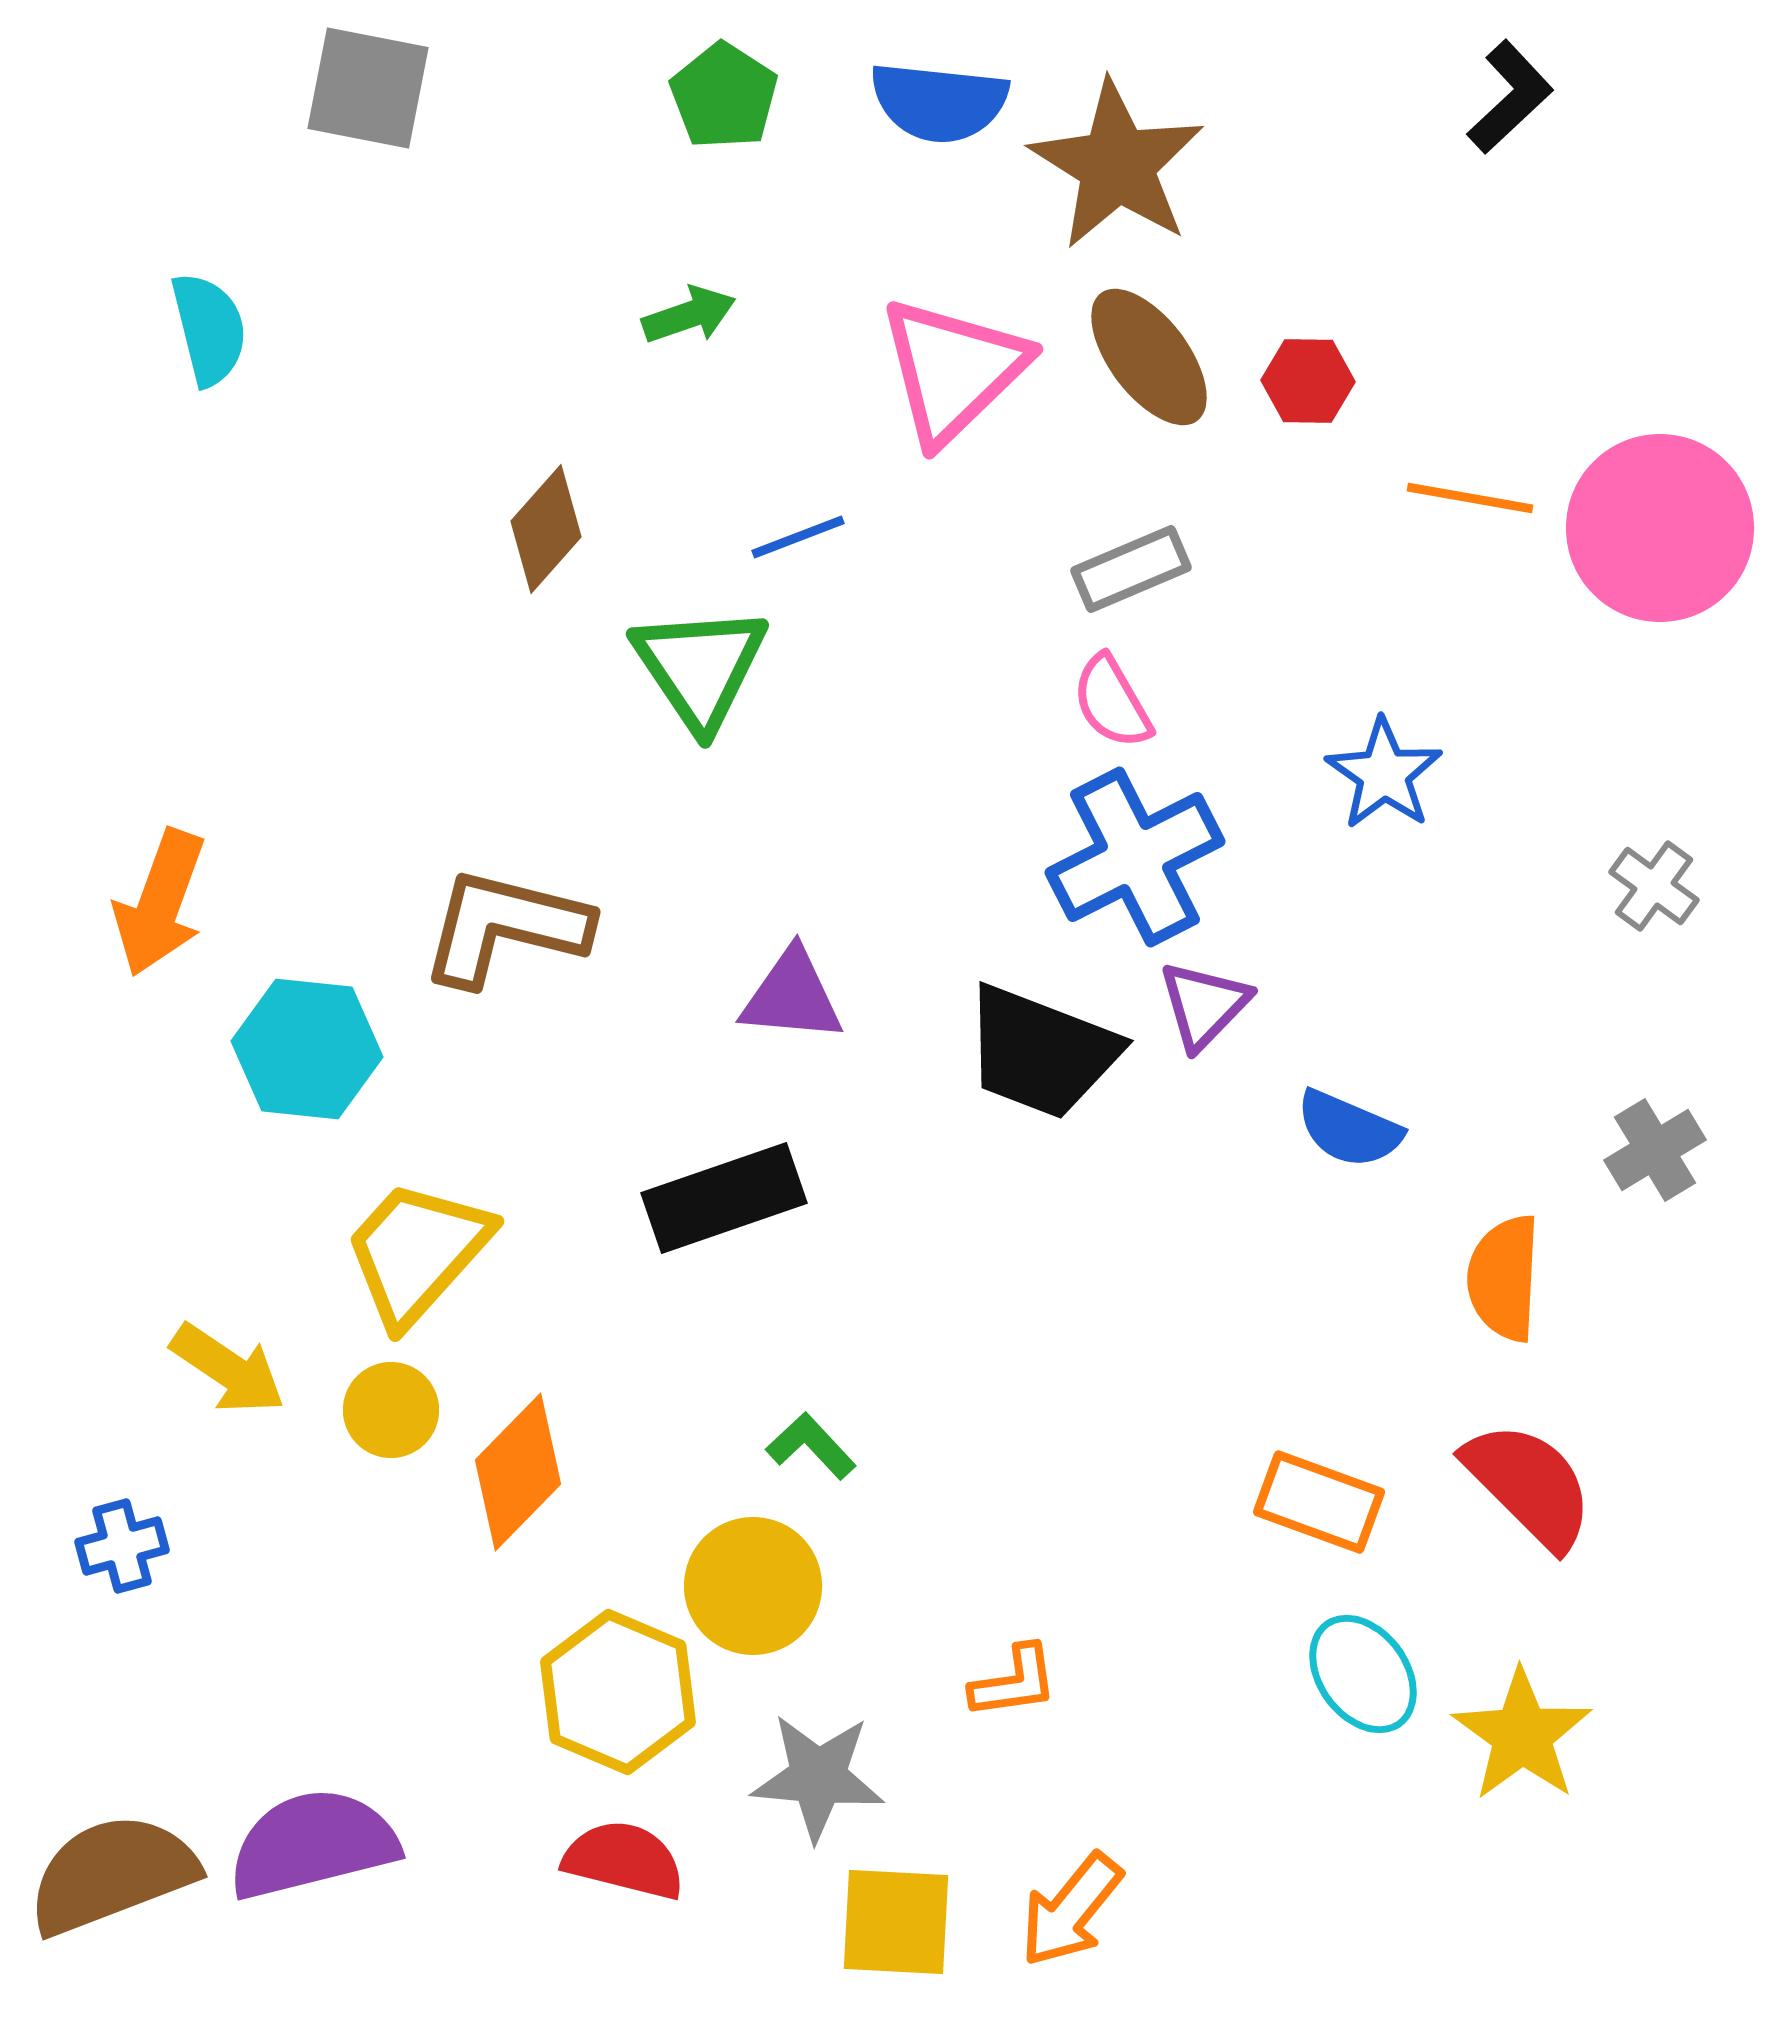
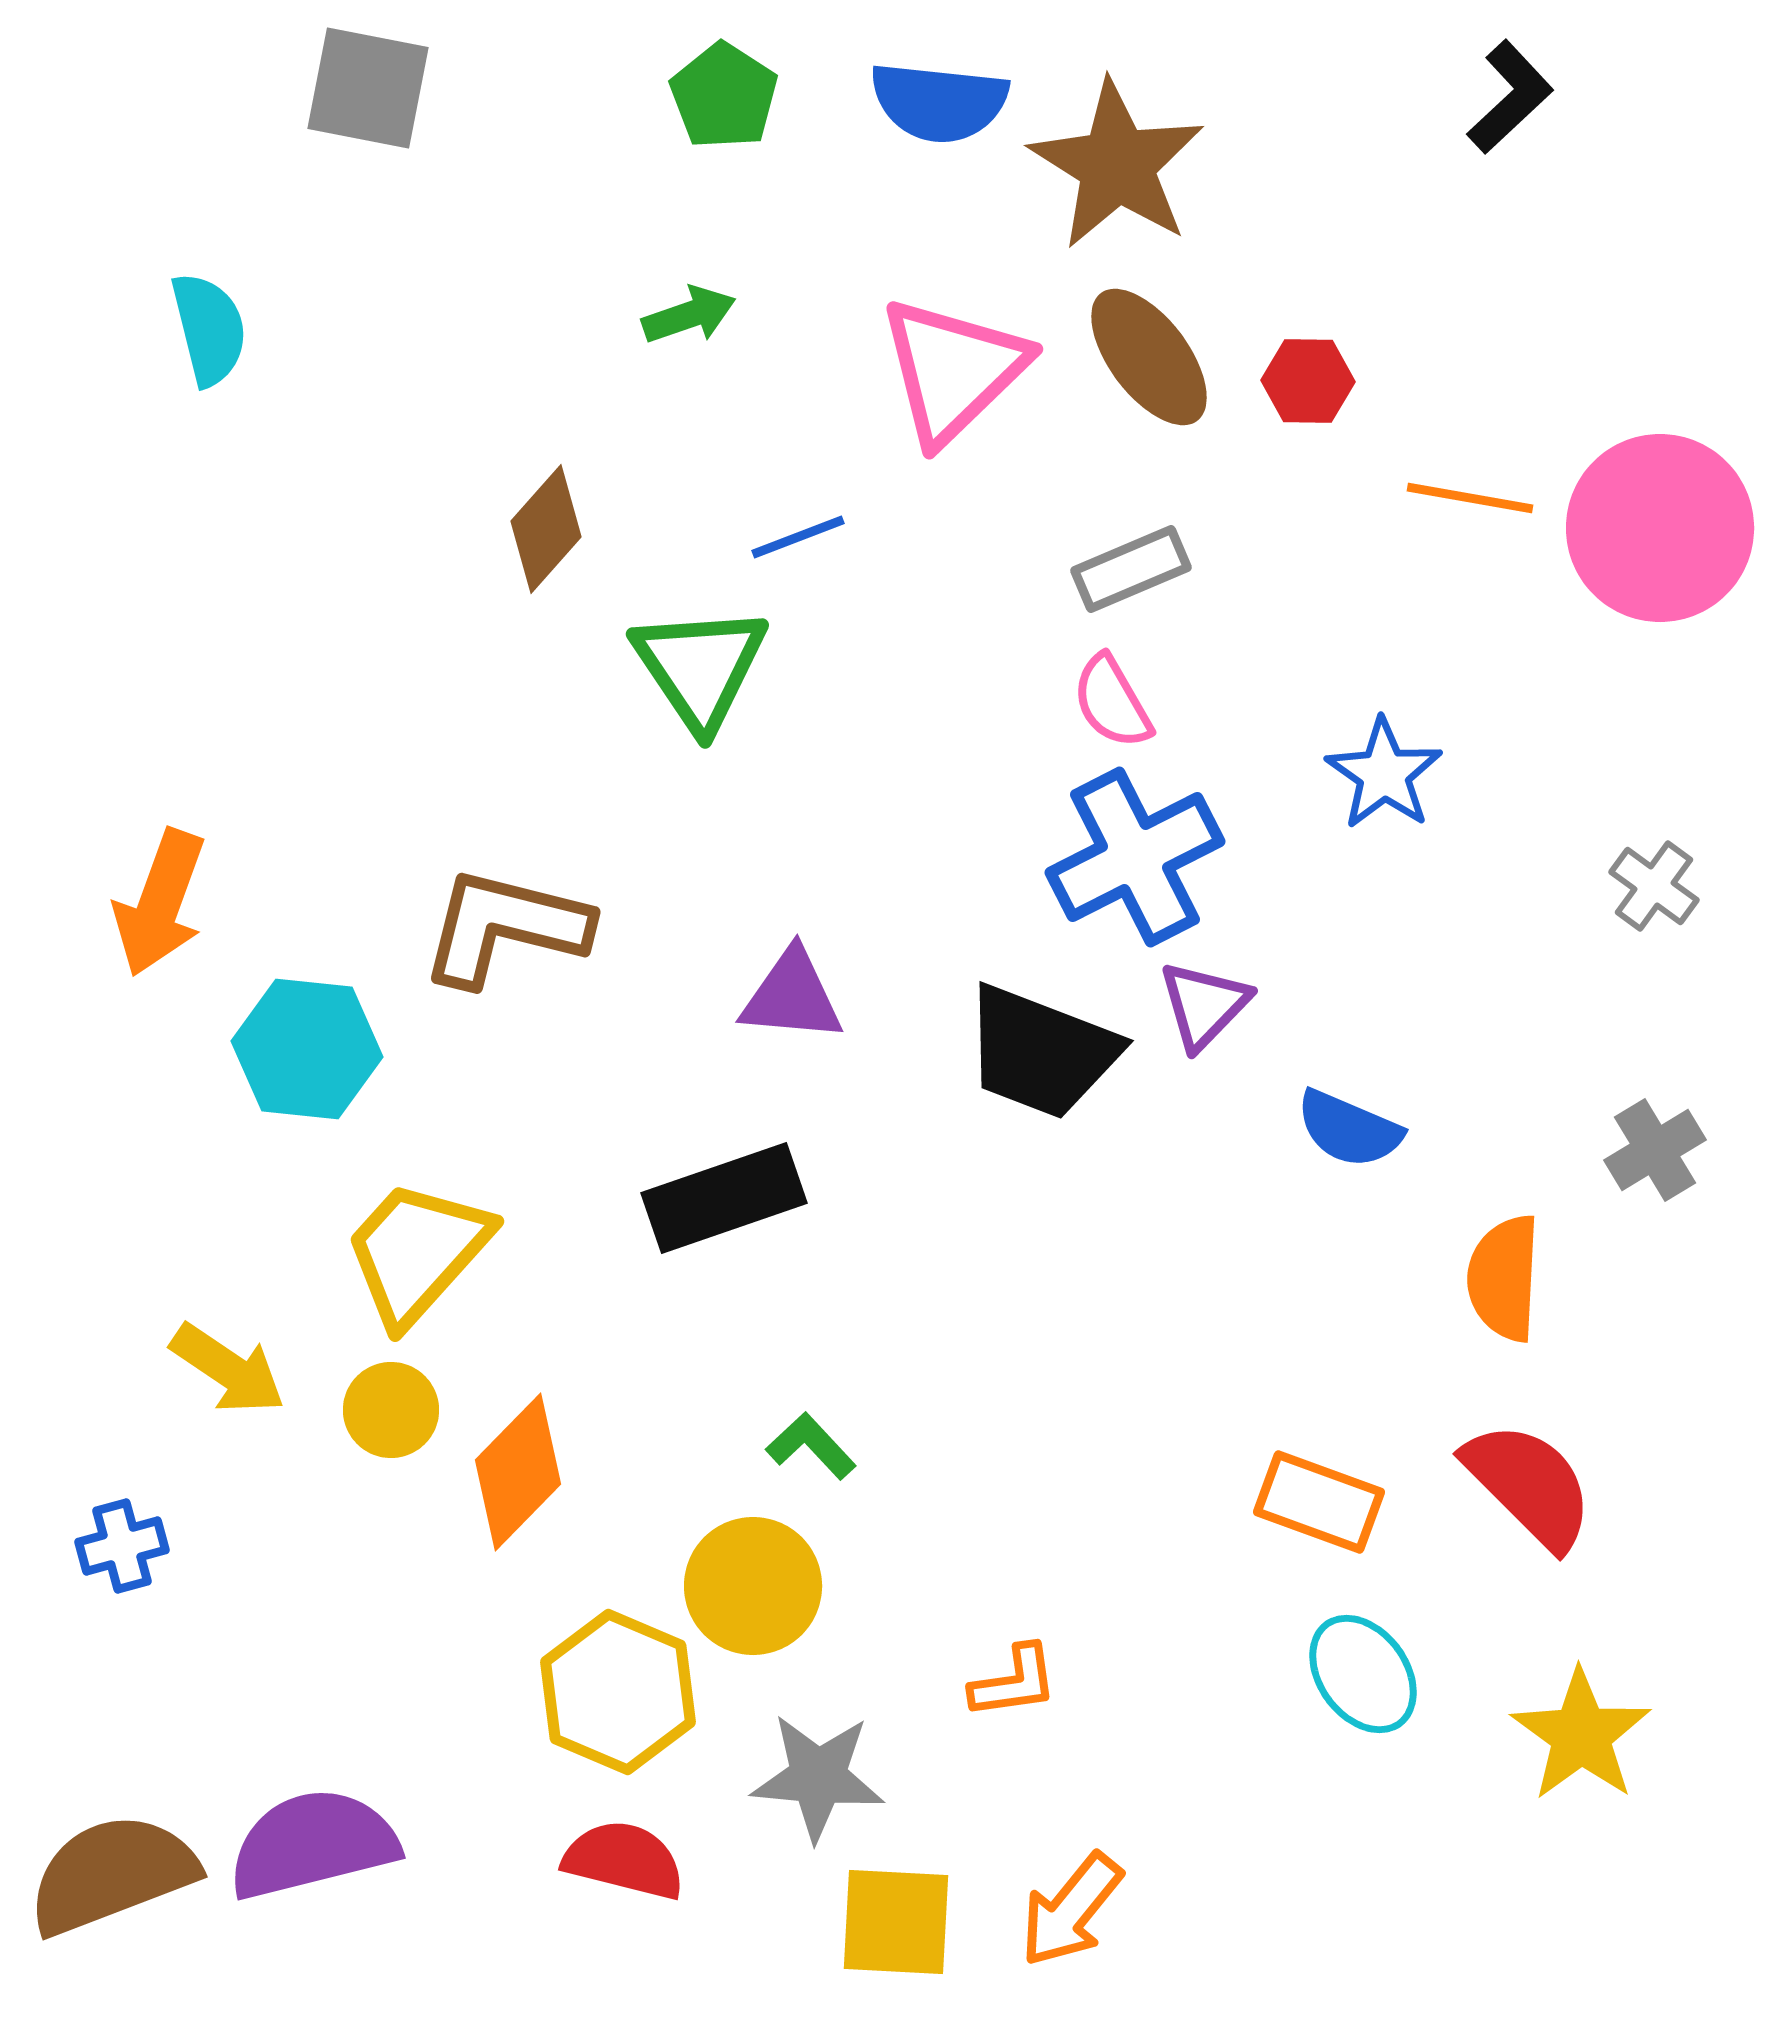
yellow star at (1522, 1735): moved 59 px right
